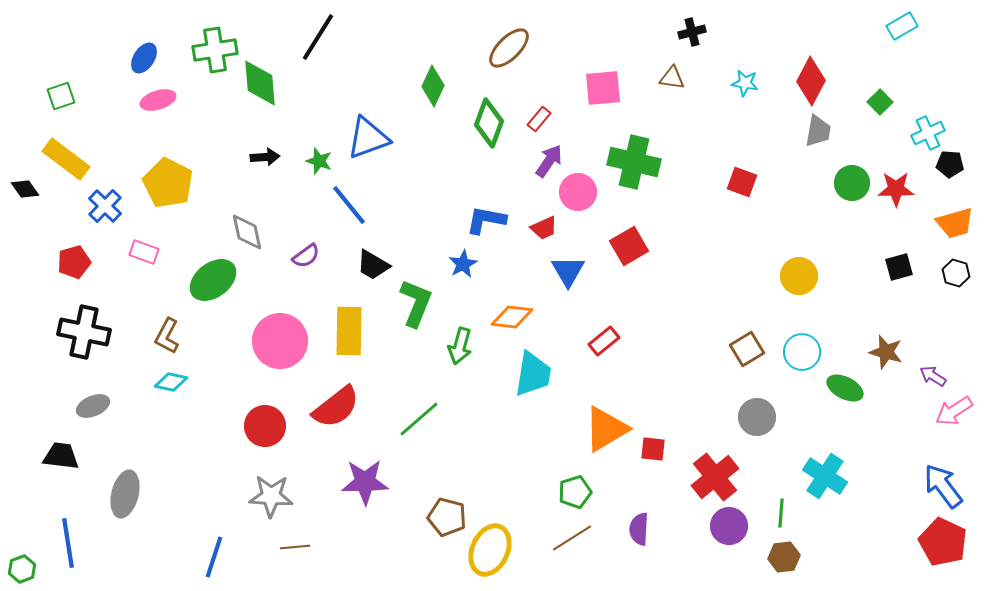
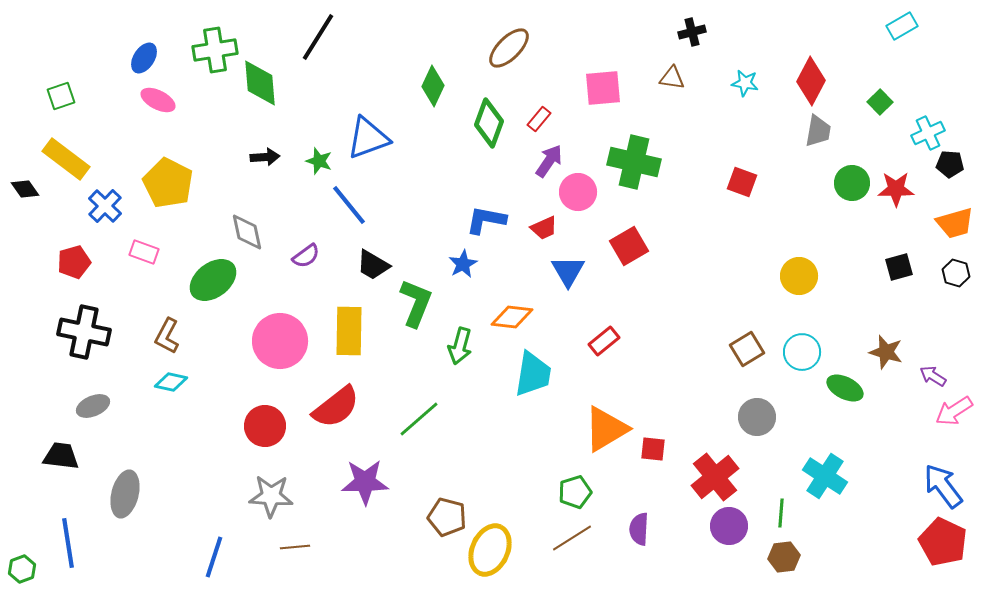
pink ellipse at (158, 100): rotated 44 degrees clockwise
